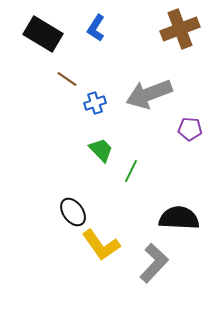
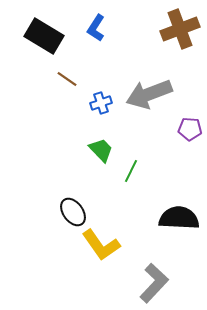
black rectangle: moved 1 px right, 2 px down
blue cross: moved 6 px right
gray L-shape: moved 20 px down
